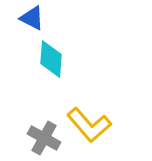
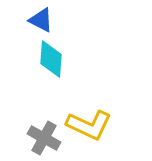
blue triangle: moved 9 px right, 2 px down
yellow L-shape: rotated 24 degrees counterclockwise
